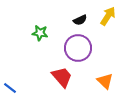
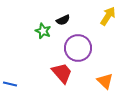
black semicircle: moved 17 px left
green star: moved 3 px right, 2 px up; rotated 14 degrees clockwise
red trapezoid: moved 4 px up
blue line: moved 4 px up; rotated 24 degrees counterclockwise
